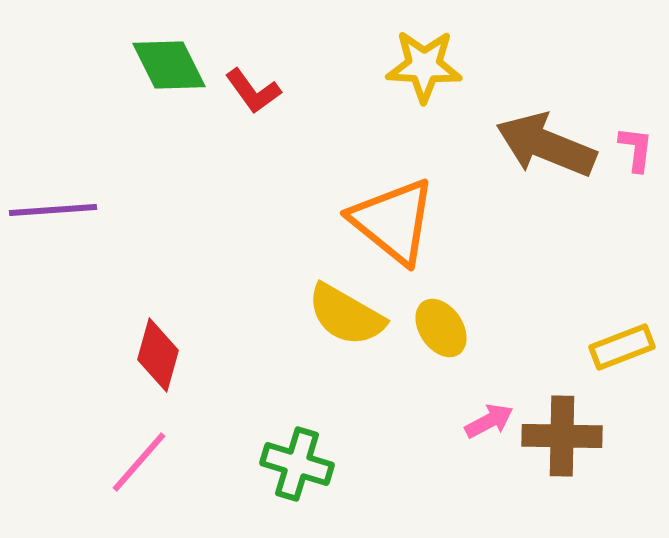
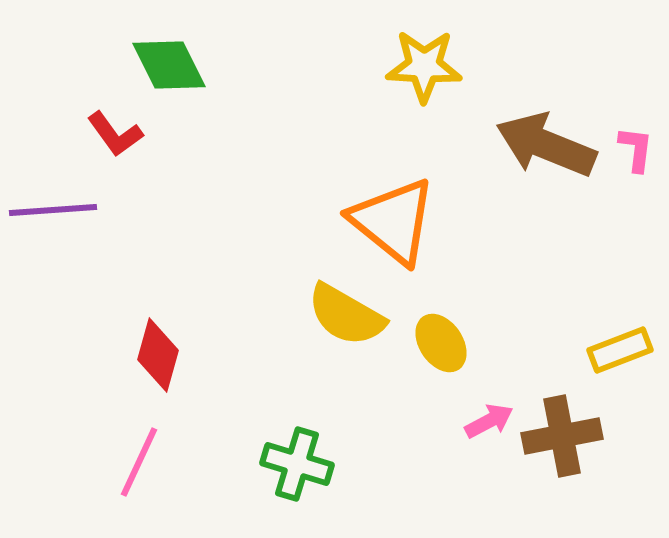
red L-shape: moved 138 px left, 43 px down
yellow ellipse: moved 15 px down
yellow rectangle: moved 2 px left, 3 px down
brown cross: rotated 12 degrees counterclockwise
pink line: rotated 16 degrees counterclockwise
